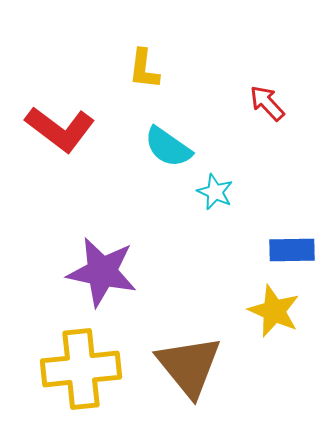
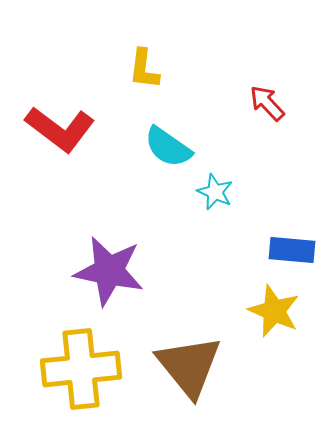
blue rectangle: rotated 6 degrees clockwise
purple star: moved 7 px right, 1 px up
